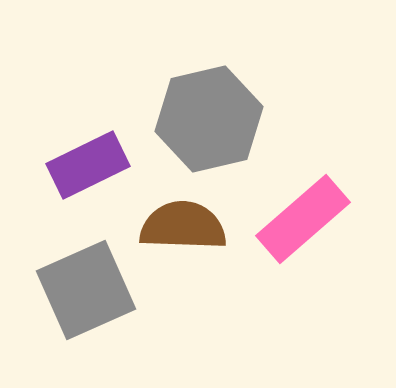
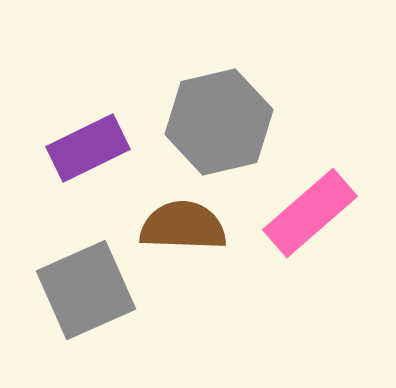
gray hexagon: moved 10 px right, 3 px down
purple rectangle: moved 17 px up
pink rectangle: moved 7 px right, 6 px up
